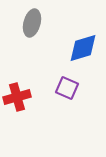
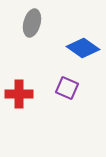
blue diamond: rotated 52 degrees clockwise
red cross: moved 2 px right, 3 px up; rotated 16 degrees clockwise
